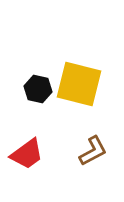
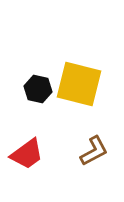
brown L-shape: moved 1 px right
